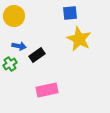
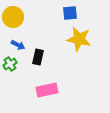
yellow circle: moved 1 px left, 1 px down
yellow star: rotated 15 degrees counterclockwise
blue arrow: moved 1 px left, 1 px up; rotated 16 degrees clockwise
black rectangle: moved 1 px right, 2 px down; rotated 42 degrees counterclockwise
